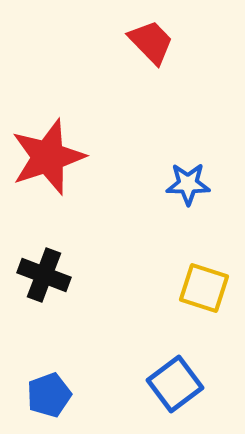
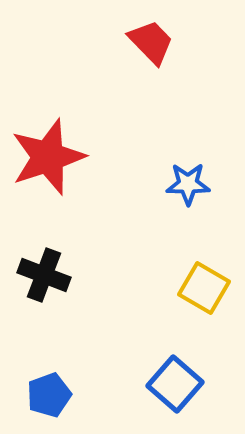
yellow square: rotated 12 degrees clockwise
blue square: rotated 12 degrees counterclockwise
